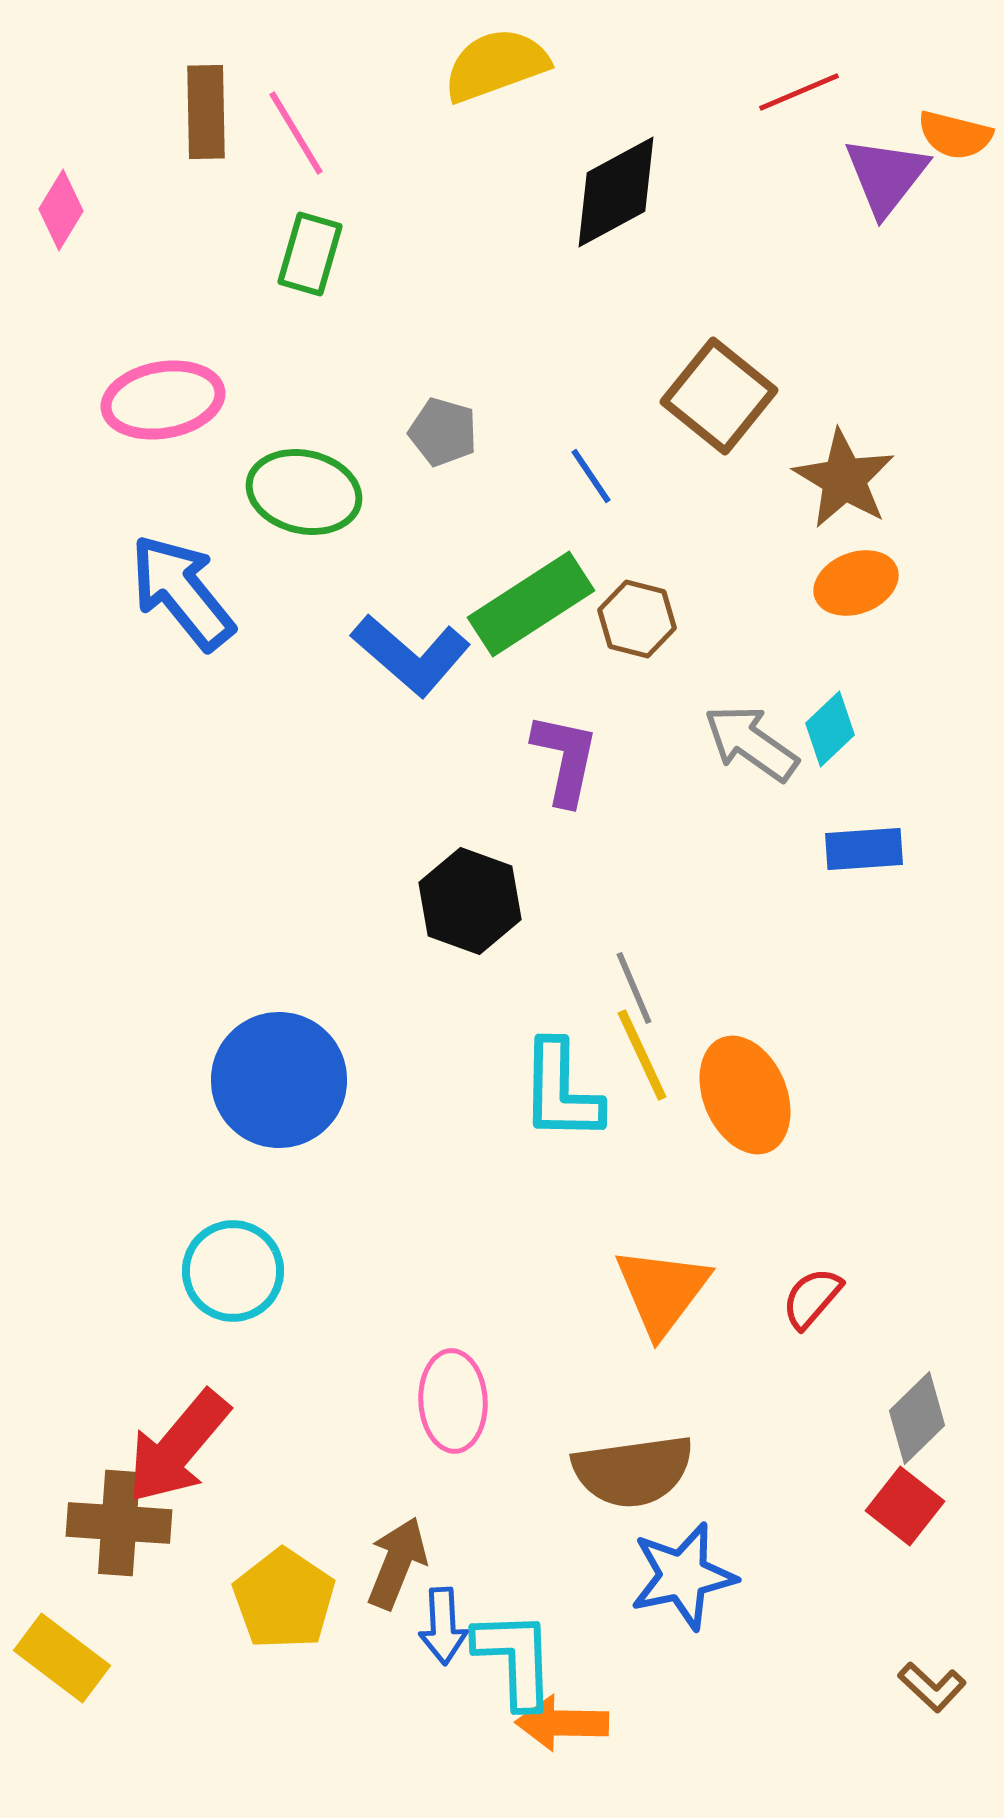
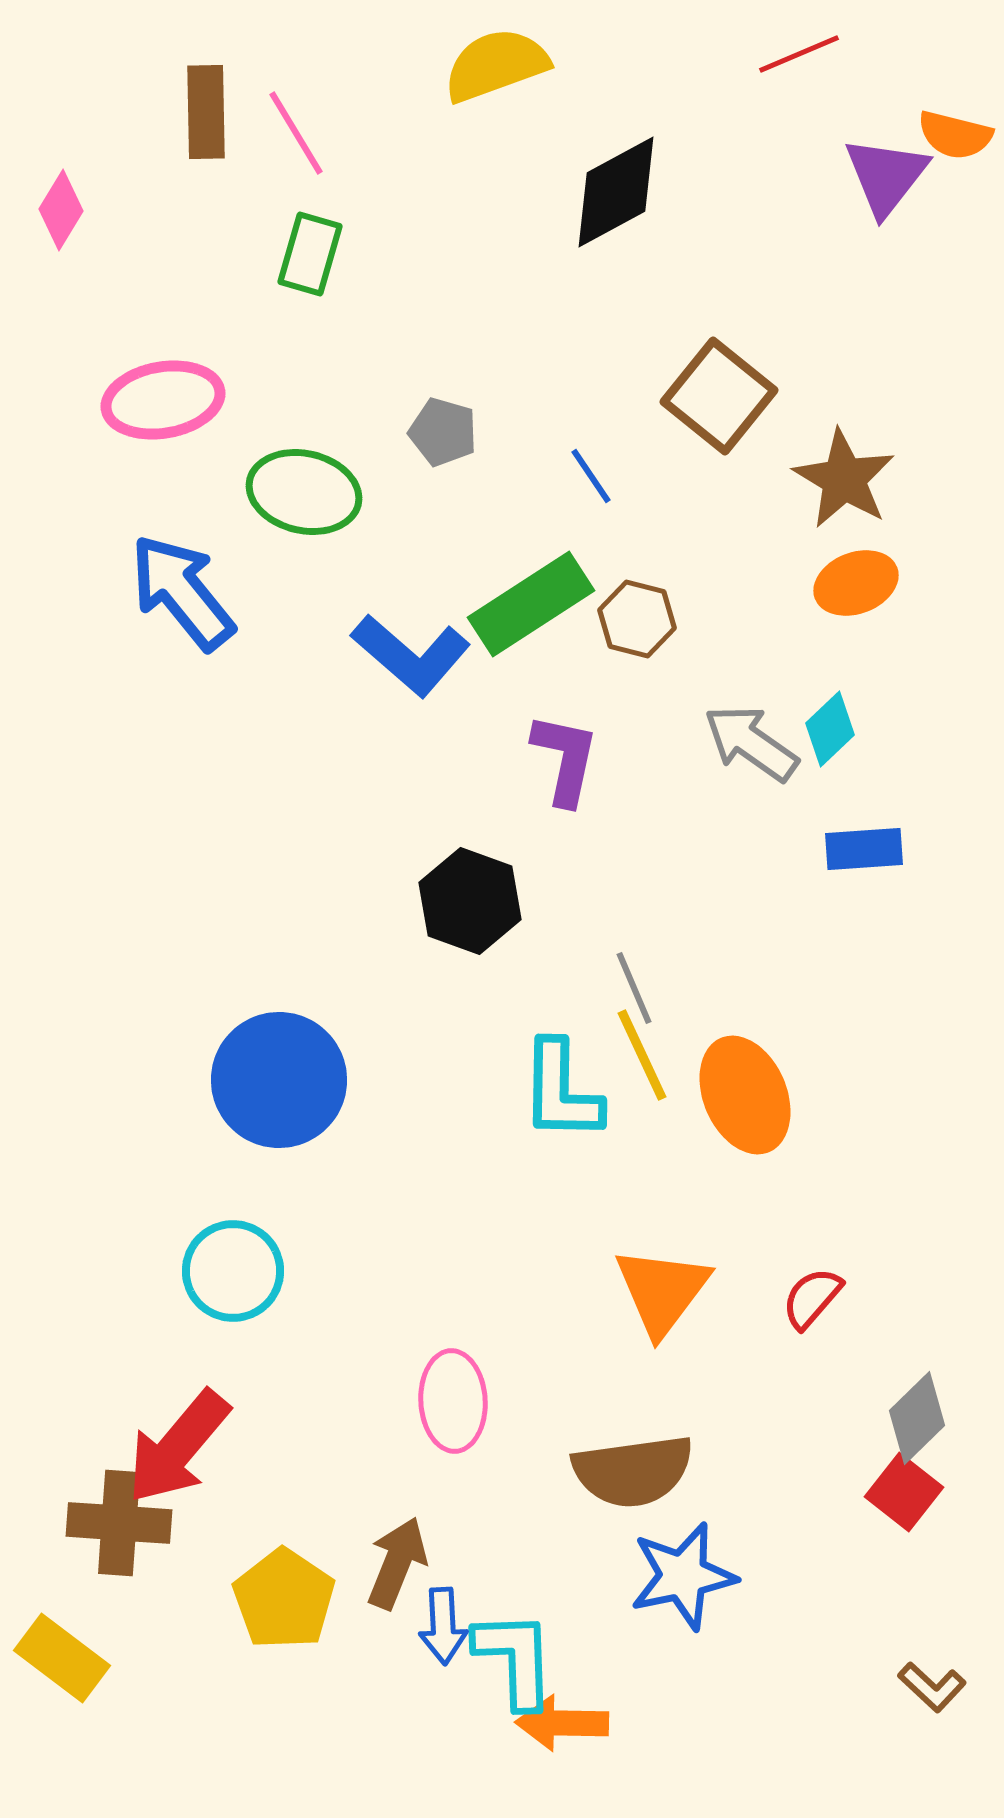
red line at (799, 92): moved 38 px up
red square at (905, 1506): moved 1 px left, 14 px up
